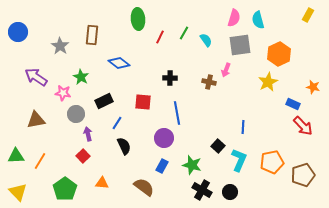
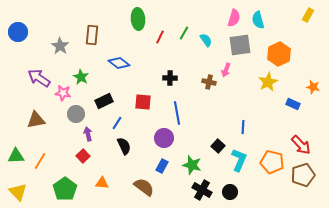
purple arrow at (36, 77): moved 3 px right, 1 px down
red arrow at (303, 126): moved 2 px left, 19 px down
orange pentagon at (272, 162): rotated 25 degrees clockwise
